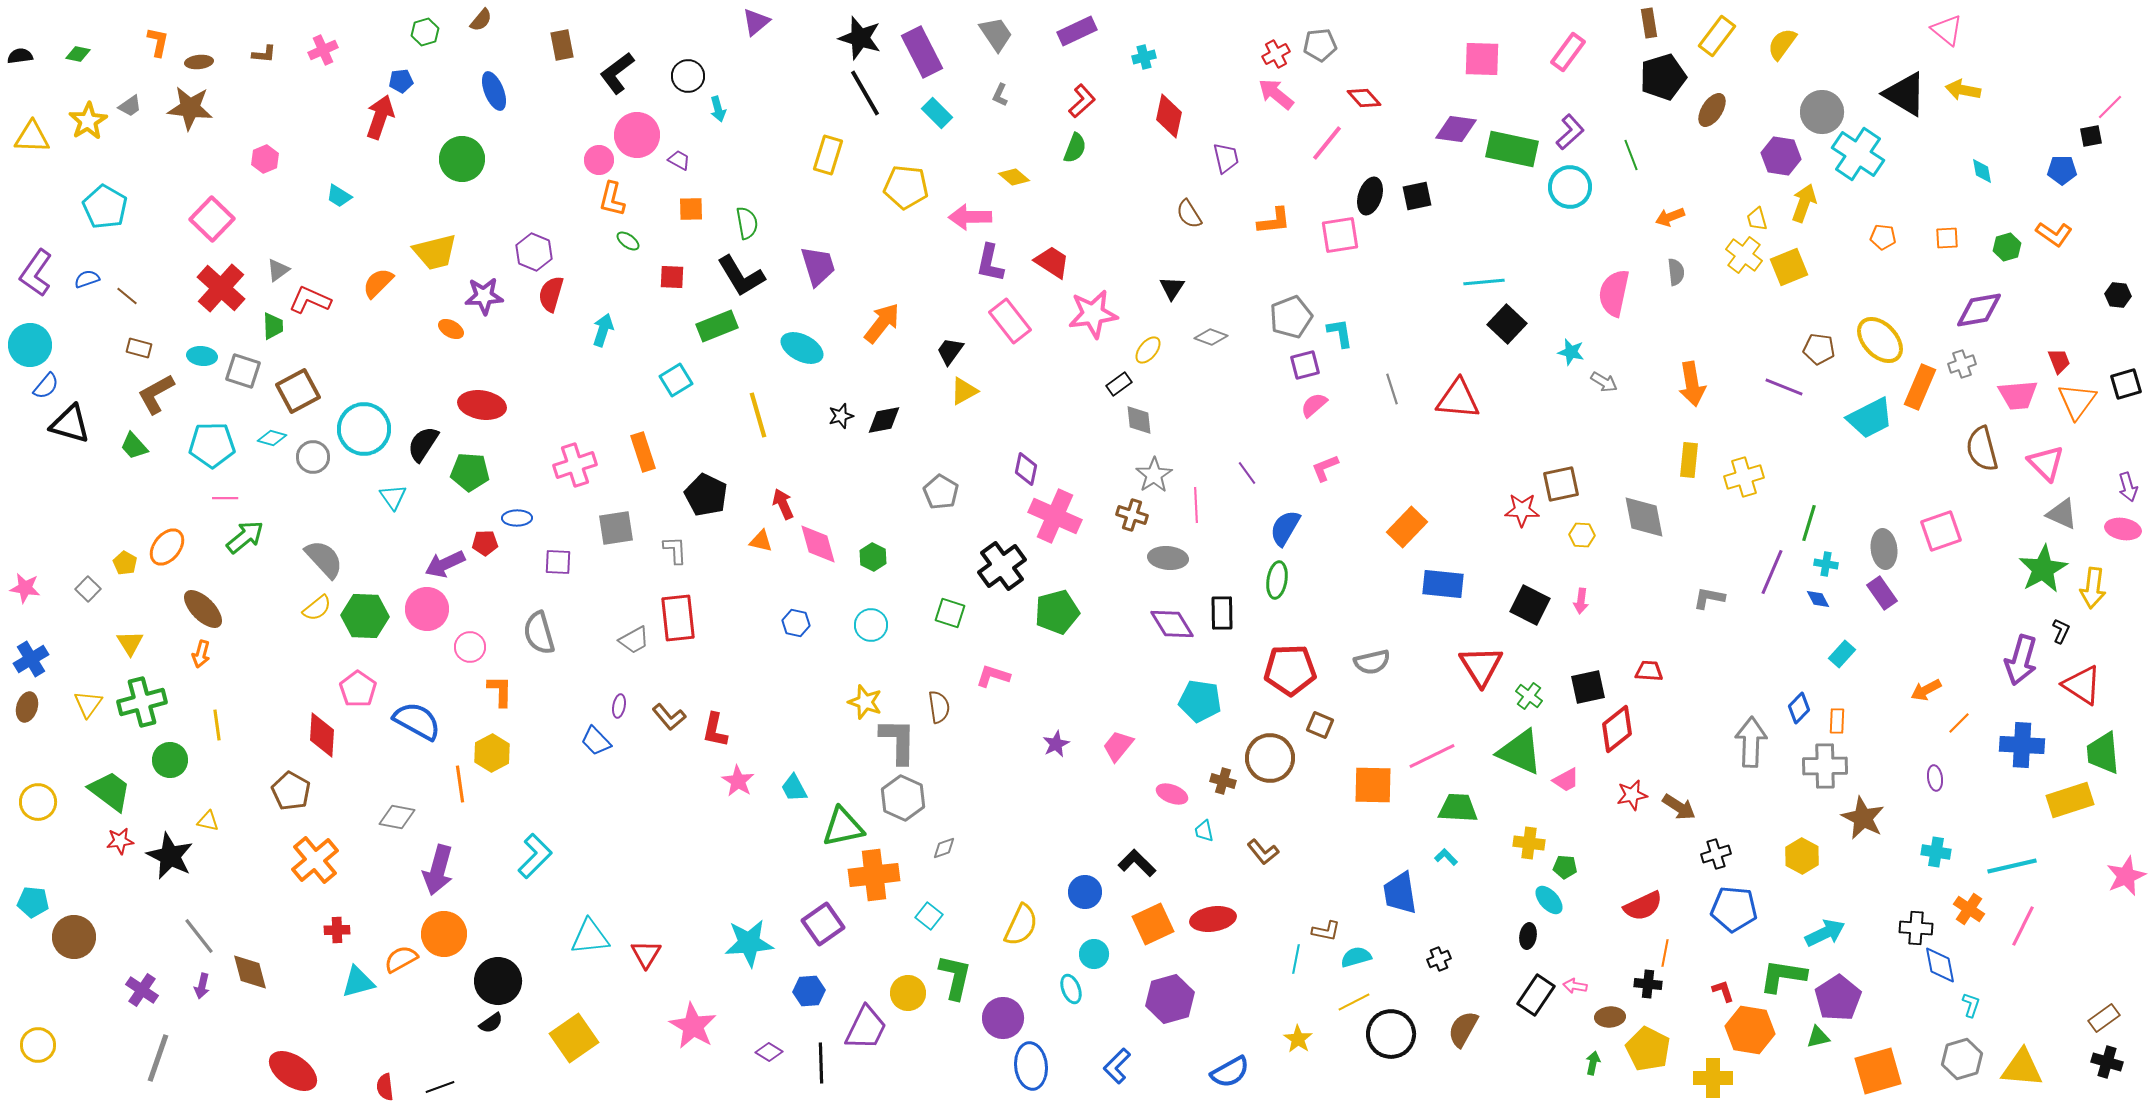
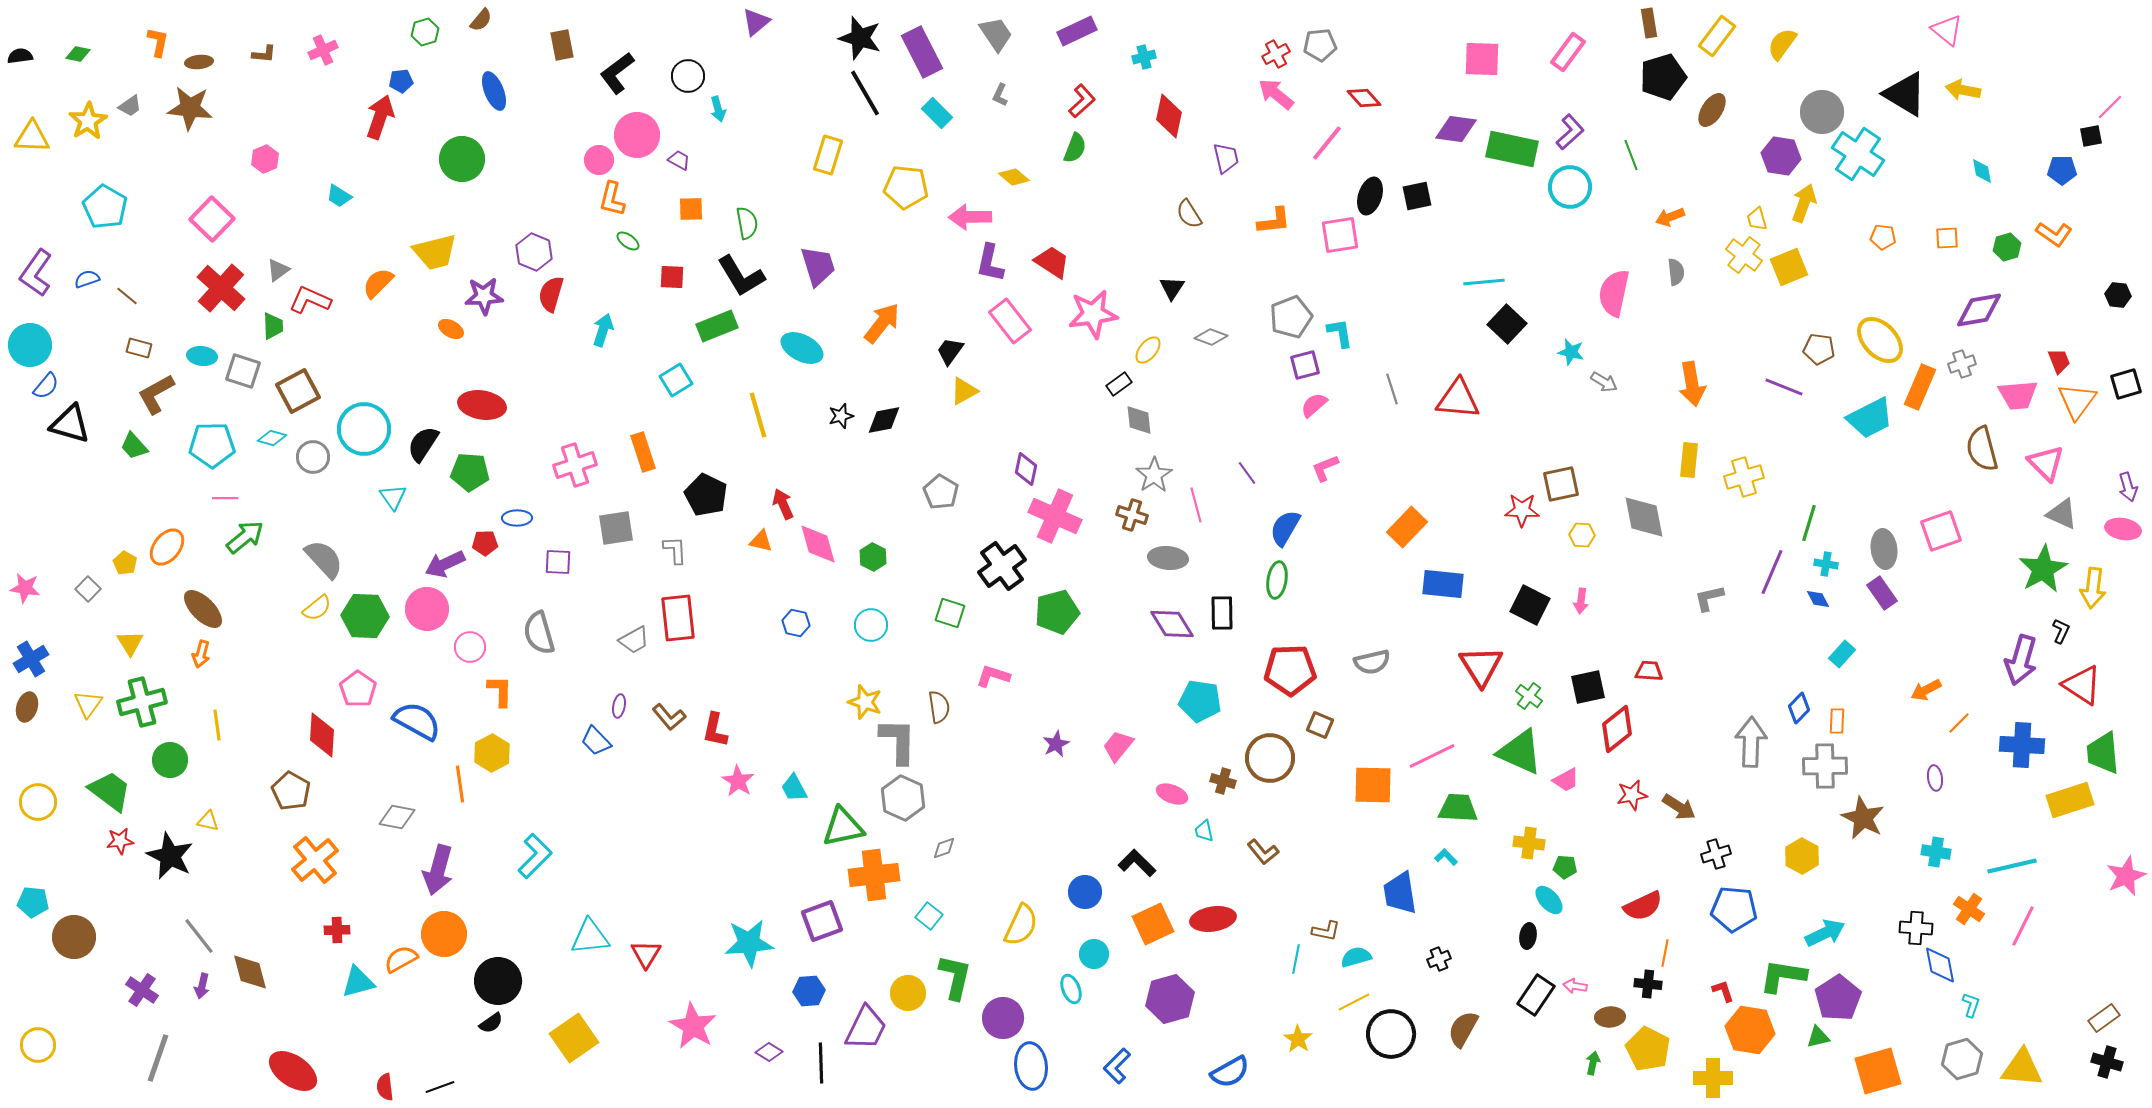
pink line at (1196, 505): rotated 12 degrees counterclockwise
gray L-shape at (1709, 598): rotated 24 degrees counterclockwise
purple square at (823, 924): moved 1 px left, 3 px up; rotated 15 degrees clockwise
